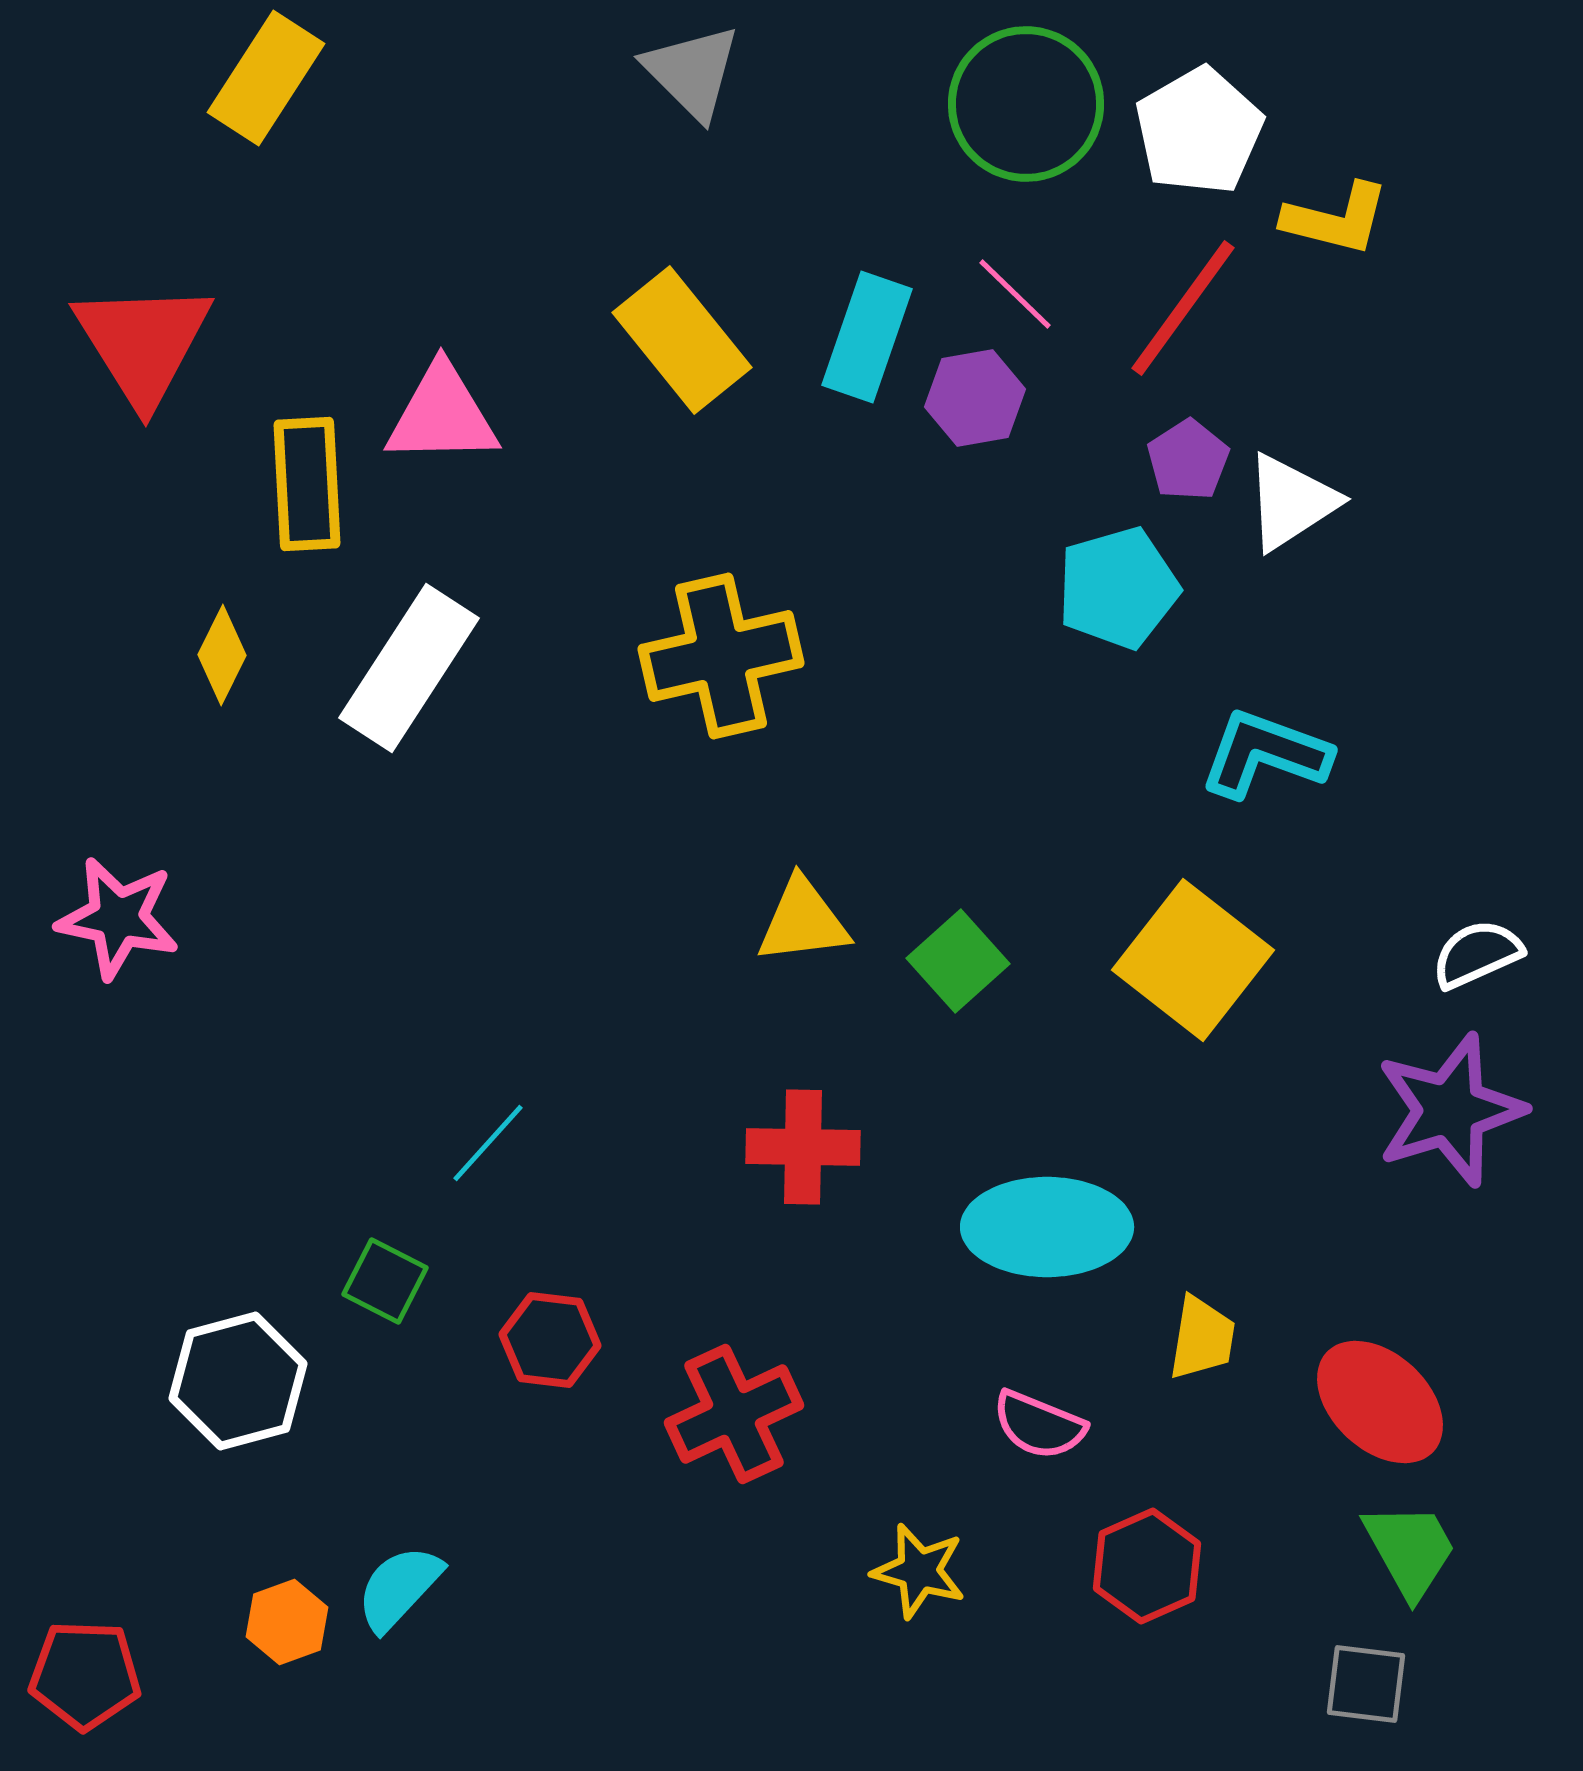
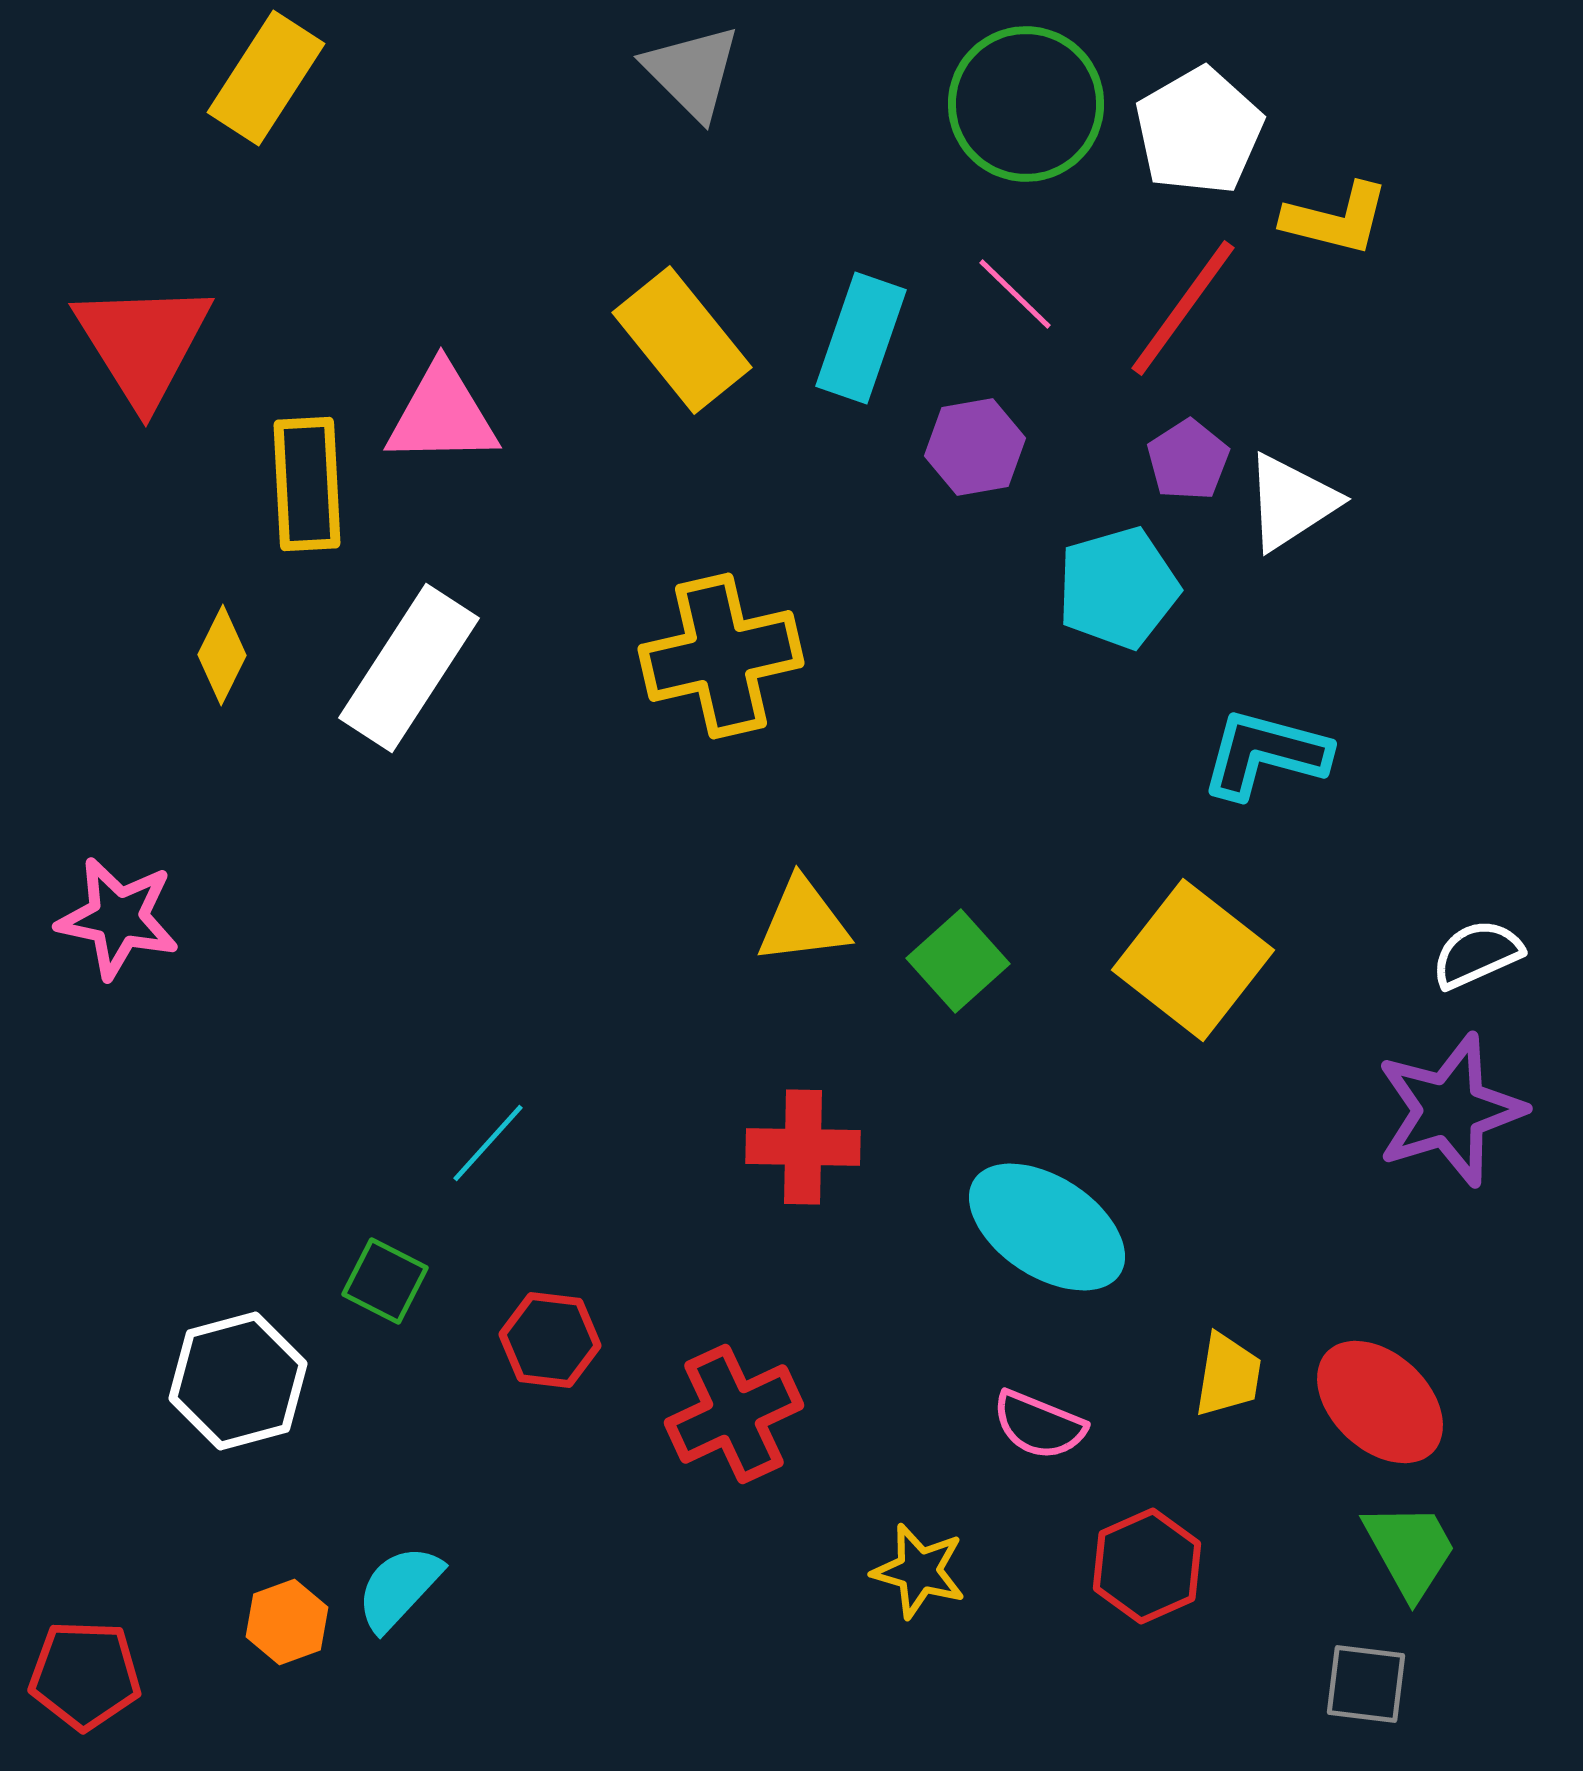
cyan rectangle at (867, 337): moved 6 px left, 1 px down
purple hexagon at (975, 398): moved 49 px down
cyan L-shape at (1265, 754): rotated 5 degrees counterclockwise
cyan ellipse at (1047, 1227): rotated 33 degrees clockwise
yellow trapezoid at (1202, 1338): moved 26 px right, 37 px down
